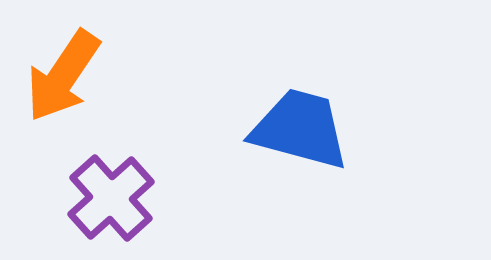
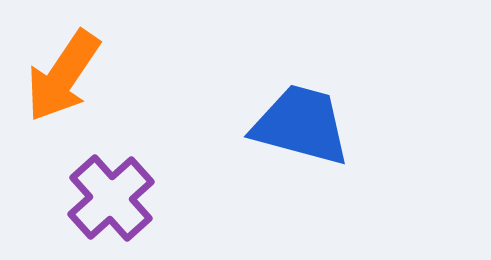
blue trapezoid: moved 1 px right, 4 px up
